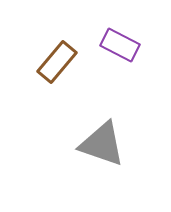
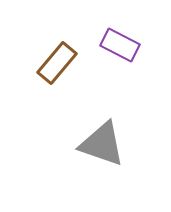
brown rectangle: moved 1 px down
